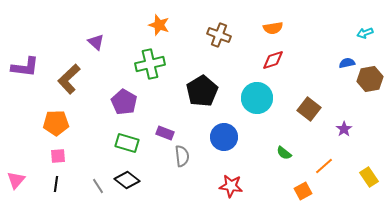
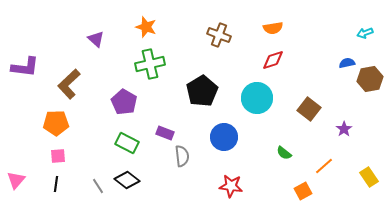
orange star: moved 13 px left, 2 px down
purple triangle: moved 3 px up
brown L-shape: moved 5 px down
green rectangle: rotated 10 degrees clockwise
